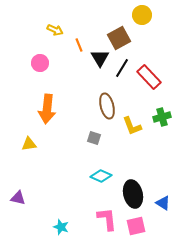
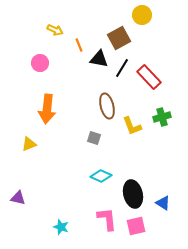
black triangle: moved 1 px left, 1 px down; rotated 48 degrees counterclockwise
yellow triangle: rotated 14 degrees counterclockwise
